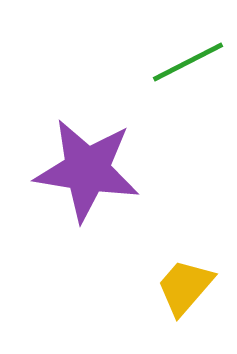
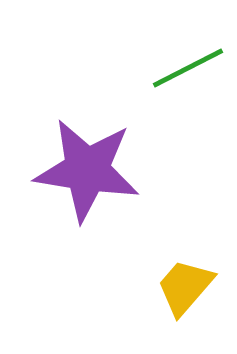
green line: moved 6 px down
